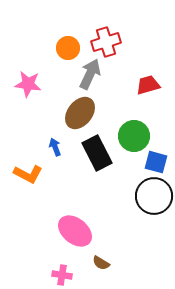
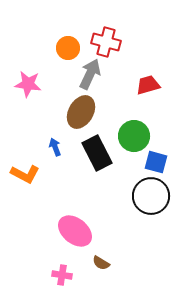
red cross: rotated 32 degrees clockwise
brown ellipse: moved 1 px right, 1 px up; rotated 8 degrees counterclockwise
orange L-shape: moved 3 px left
black circle: moved 3 px left
